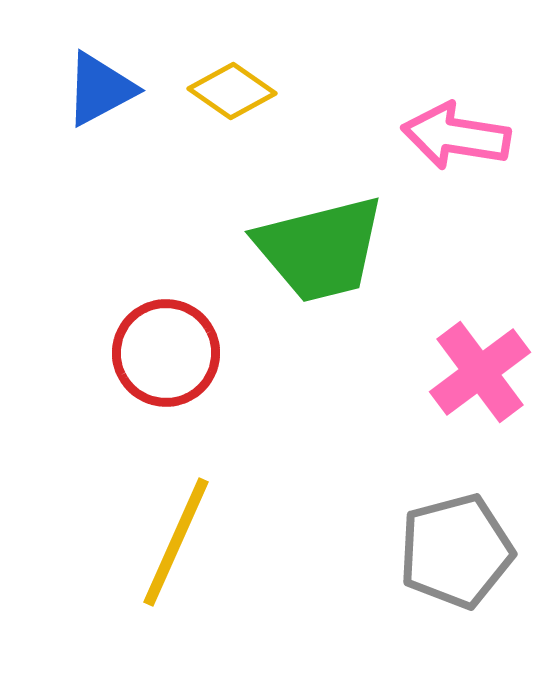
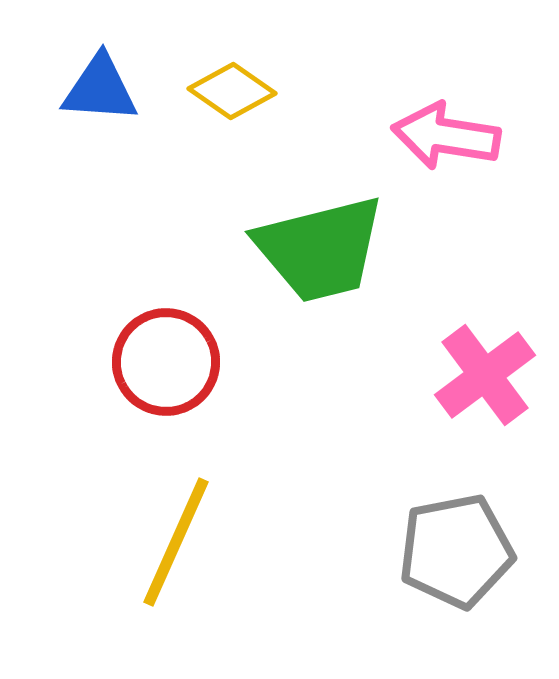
blue triangle: rotated 32 degrees clockwise
pink arrow: moved 10 px left
red circle: moved 9 px down
pink cross: moved 5 px right, 3 px down
gray pentagon: rotated 4 degrees clockwise
